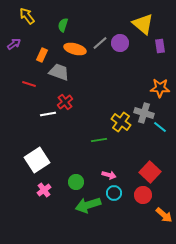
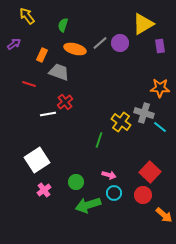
yellow triangle: rotated 50 degrees clockwise
green line: rotated 63 degrees counterclockwise
